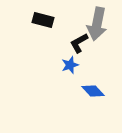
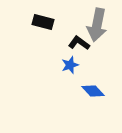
black rectangle: moved 2 px down
gray arrow: moved 1 px down
black L-shape: rotated 65 degrees clockwise
